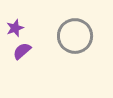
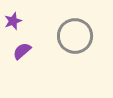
purple star: moved 2 px left, 7 px up
